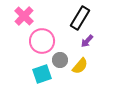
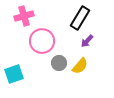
pink cross: rotated 30 degrees clockwise
gray circle: moved 1 px left, 3 px down
cyan square: moved 28 px left
